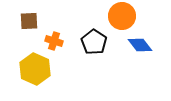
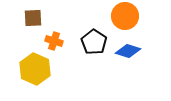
orange circle: moved 3 px right
brown square: moved 4 px right, 3 px up
blue diamond: moved 12 px left, 6 px down; rotated 35 degrees counterclockwise
